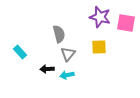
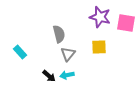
black arrow: moved 2 px right, 7 px down; rotated 136 degrees counterclockwise
